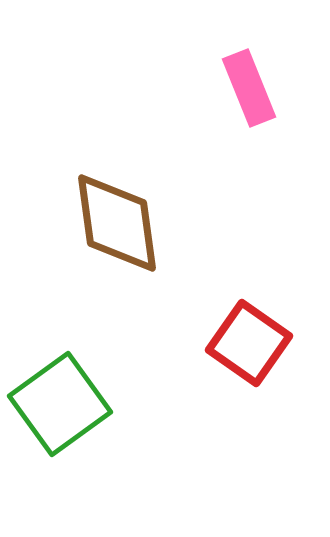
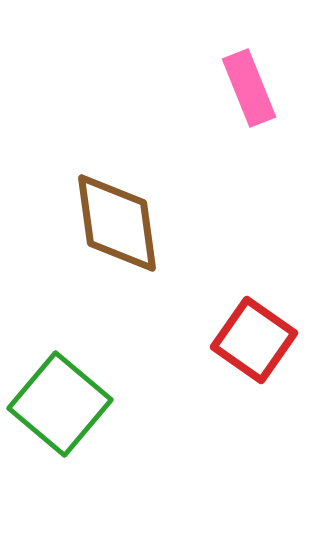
red square: moved 5 px right, 3 px up
green square: rotated 14 degrees counterclockwise
